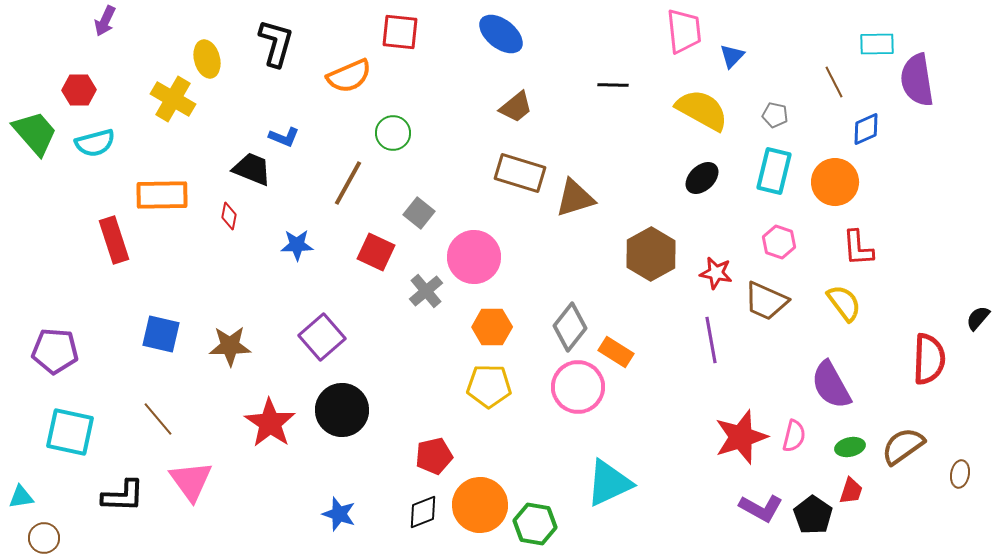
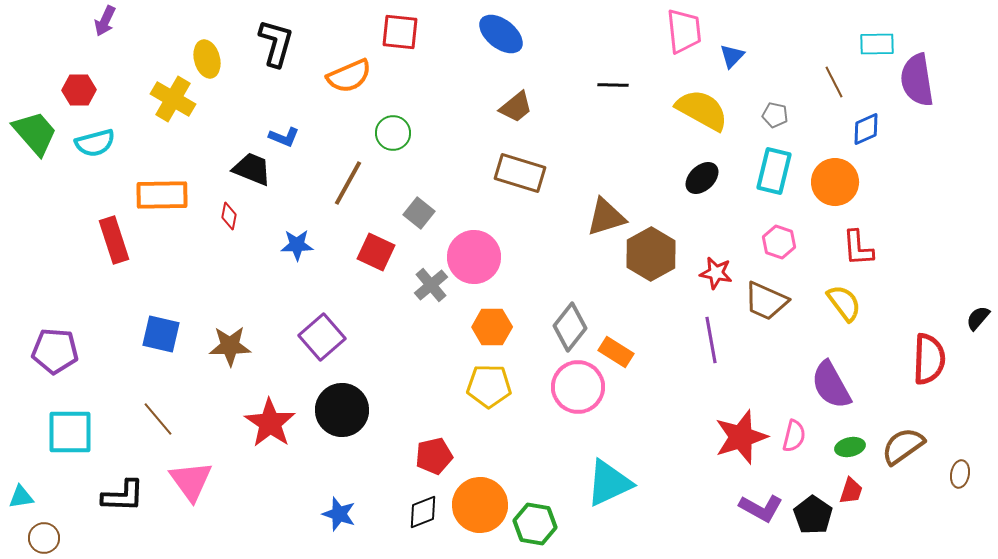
brown triangle at (575, 198): moved 31 px right, 19 px down
gray cross at (426, 291): moved 5 px right, 6 px up
cyan square at (70, 432): rotated 12 degrees counterclockwise
